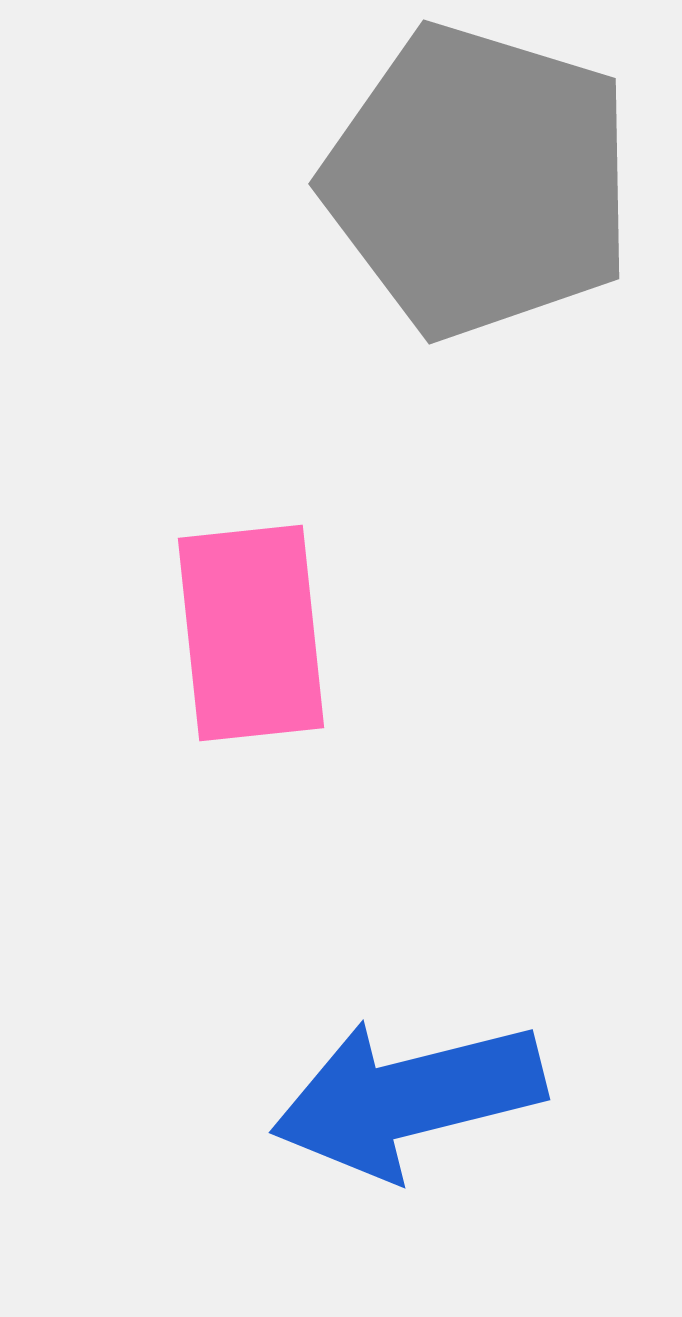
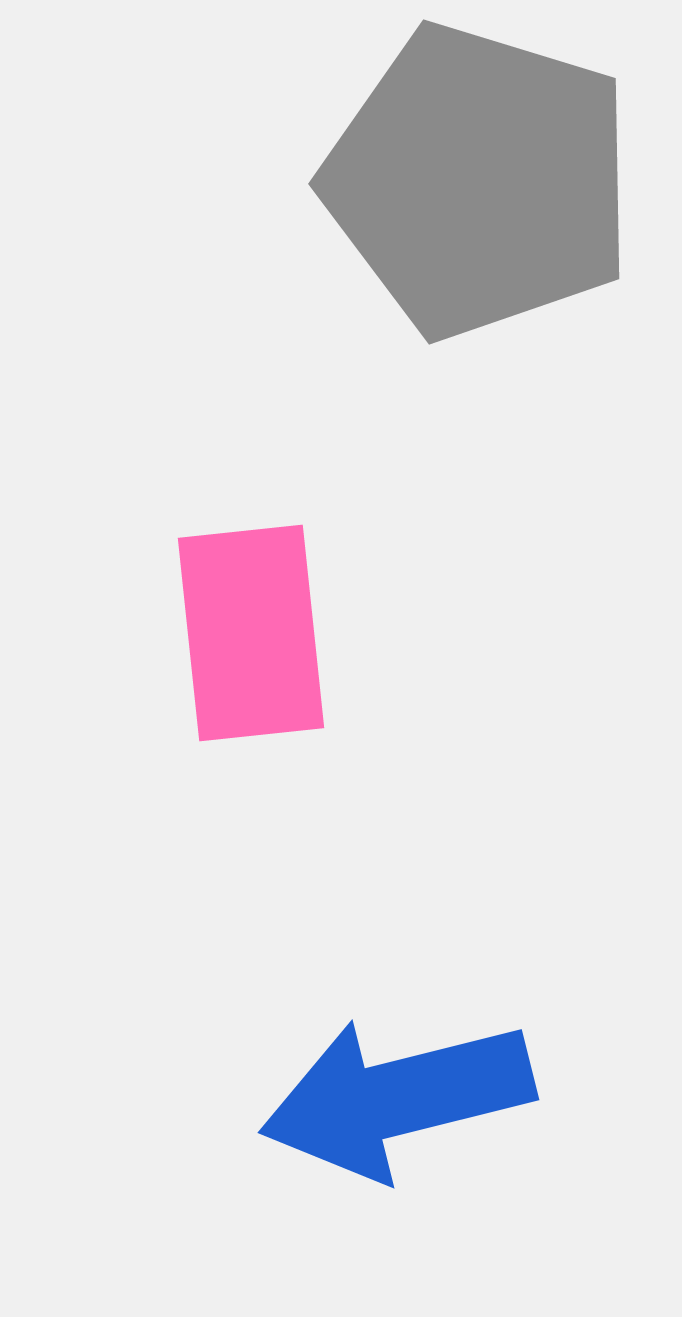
blue arrow: moved 11 px left
